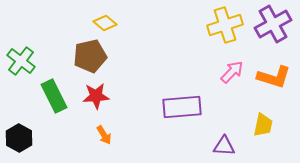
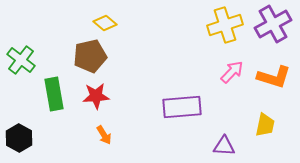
green cross: moved 1 px up
green rectangle: moved 2 px up; rotated 16 degrees clockwise
yellow trapezoid: moved 2 px right
